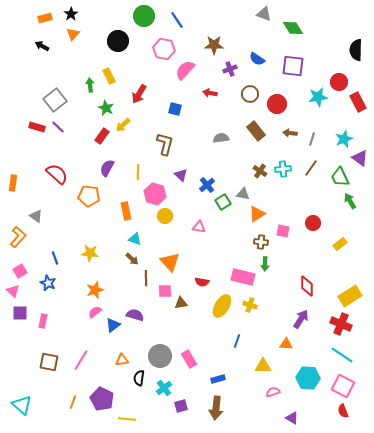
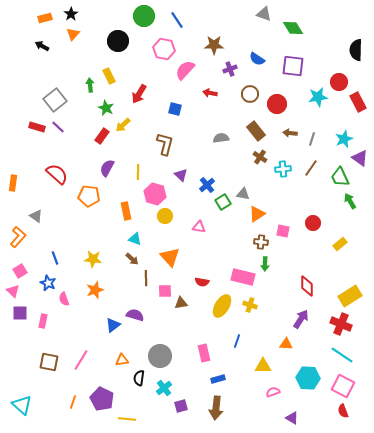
brown cross at (260, 171): moved 14 px up
yellow star at (90, 253): moved 3 px right, 6 px down
orange triangle at (170, 262): moved 5 px up
pink semicircle at (95, 312): moved 31 px left, 13 px up; rotated 72 degrees counterclockwise
pink rectangle at (189, 359): moved 15 px right, 6 px up; rotated 18 degrees clockwise
